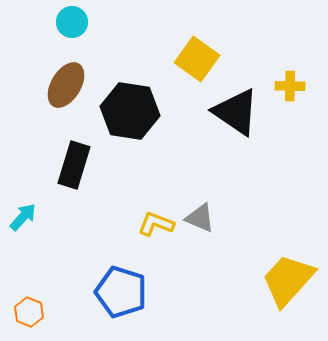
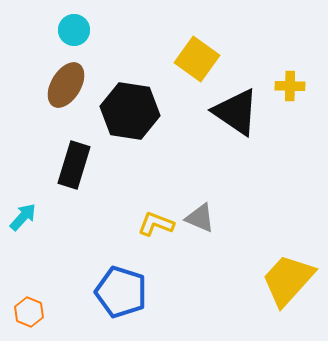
cyan circle: moved 2 px right, 8 px down
